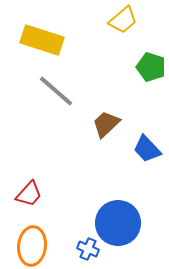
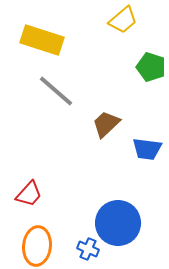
blue trapezoid: rotated 40 degrees counterclockwise
orange ellipse: moved 5 px right
